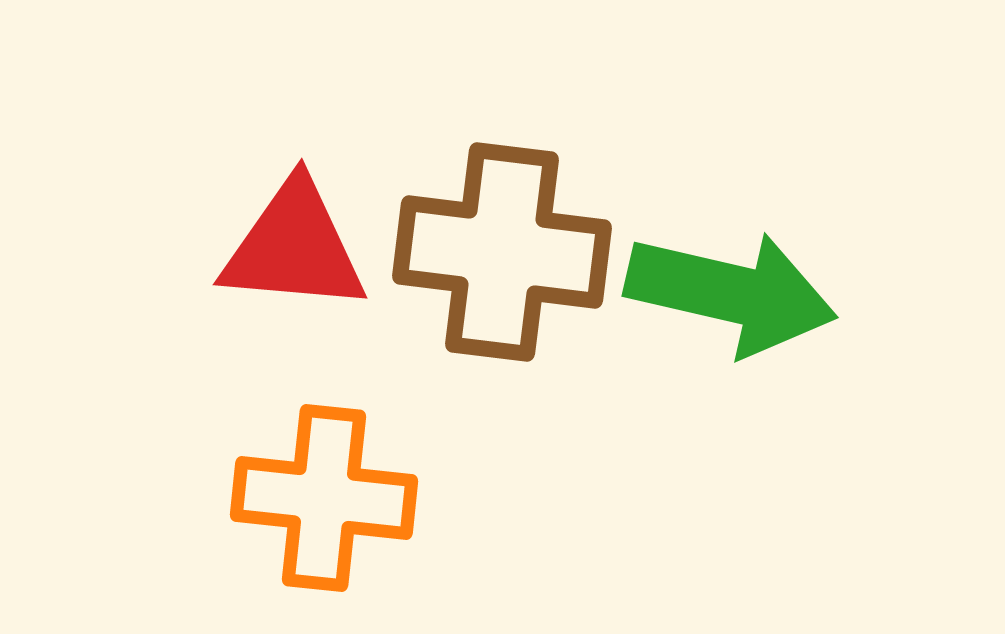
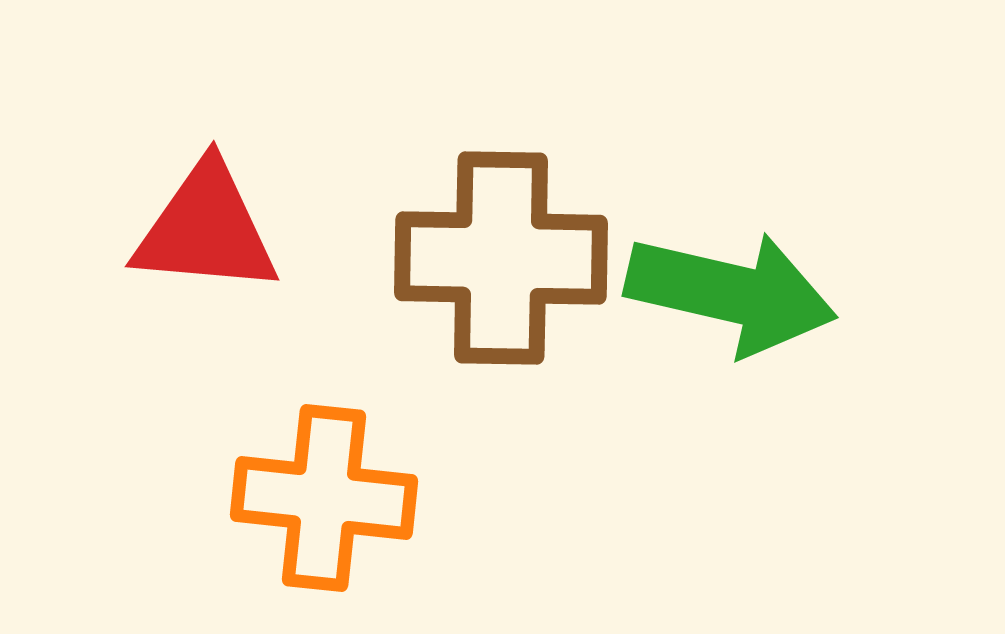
red triangle: moved 88 px left, 18 px up
brown cross: moved 1 px left, 6 px down; rotated 6 degrees counterclockwise
